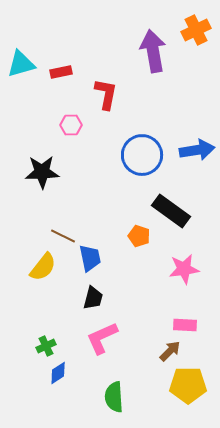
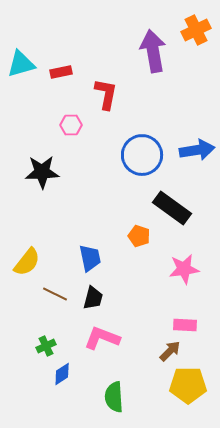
black rectangle: moved 1 px right, 3 px up
brown line: moved 8 px left, 58 px down
yellow semicircle: moved 16 px left, 5 px up
pink L-shape: rotated 45 degrees clockwise
blue diamond: moved 4 px right, 1 px down
